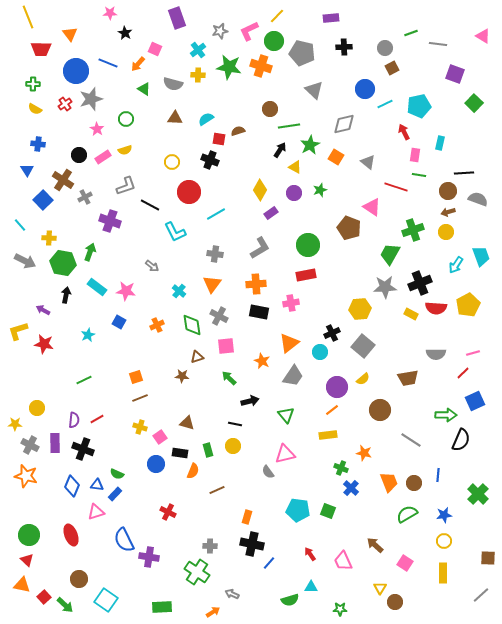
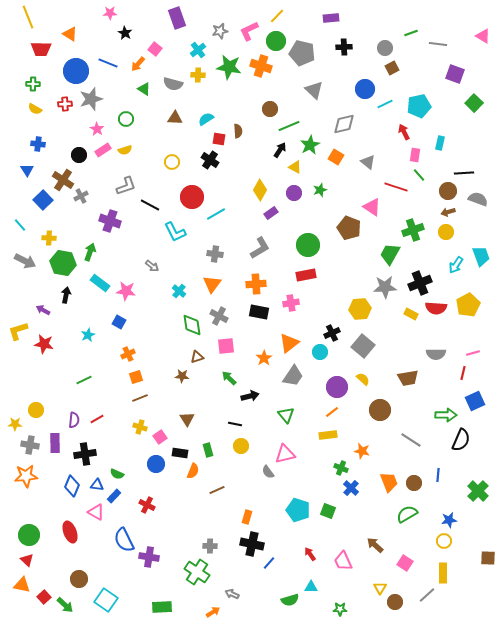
orange triangle at (70, 34): rotated 21 degrees counterclockwise
green circle at (274, 41): moved 2 px right
pink square at (155, 49): rotated 16 degrees clockwise
red cross at (65, 104): rotated 32 degrees clockwise
green line at (289, 126): rotated 15 degrees counterclockwise
brown semicircle at (238, 131): rotated 104 degrees clockwise
pink rectangle at (103, 157): moved 7 px up
black cross at (210, 160): rotated 12 degrees clockwise
green line at (419, 175): rotated 40 degrees clockwise
red circle at (189, 192): moved 3 px right, 5 px down
gray cross at (85, 197): moved 4 px left, 1 px up
cyan rectangle at (97, 287): moved 3 px right, 4 px up
orange cross at (157, 325): moved 29 px left, 29 px down
orange star at (262, 361): moved 2 px right, 3 px up; rotated 14 degrees clockwise
red line at (463, 373): rotated 32 degrees counterclockwise
yellow semicircle at (363, 379): rotated 96 degrees counterclockwise
black arrow at (250, 401): moved 5 px up
yellow circle at (37, 408): moved 1 px left, 2 px down
orange line at (332, 410): moved 2 px down
brown triangle at (187, 423): moved 4 px up; rotated 42 degrees clockwise
gray cross at (30, 445): rotated 18 degrees counterclockwise
yellow circle at (233, 446): moved 8 px right
black cross at (83, 449): moved 2 px right, 5 px down; rotated 30 degrees counterclockwise
orange star at (364, 453): moved 2 px left, 2 px up
orange star at (26, 476): rotated 20 degrees counterclockwise
blue rectangle at (115, 494): moved 1 px left, 2 px down
green cross at (478, 494): moved 3 px up
cyan pentagon at (298, 510): rotated 10 degrees clockwise
pink triangle at (96, 512): rotated 48 degrees clockwise
red cross at (168, 512): moved 21 px left, 7 px up
blue star at (444, 515): moved 5 px right, 5 px down
red ellipse at (71, 535): moved 1 px left, 3 px up
gray line at (481, 595): moved 54 px left
